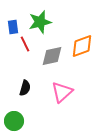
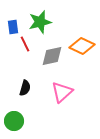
orange diamond: rotated 45 degrees clockwise
